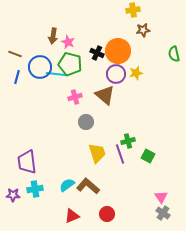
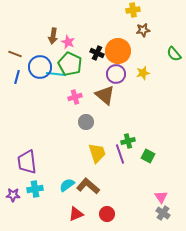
green semicircle: rotated 28 degrees counterclockwise
green pentagon: rotated 10 degrees clockwise
yellow star: moved 7 px right
red triangle: moved 4 px right, 2 px up
